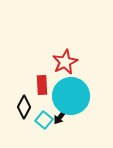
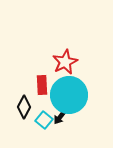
cyan circle: moved 2 px left, 1 px up
